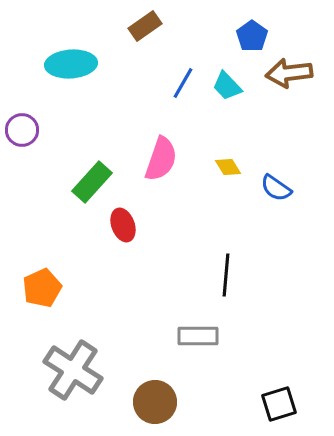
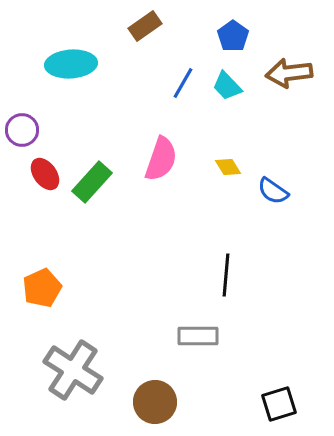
blue pentagon: moved 19 px left
blue semicircle: moved 3 px left, 3 px down
red ellipse: moved 78 px left, 51 px up; rotated 16 degrees counterclockwise
